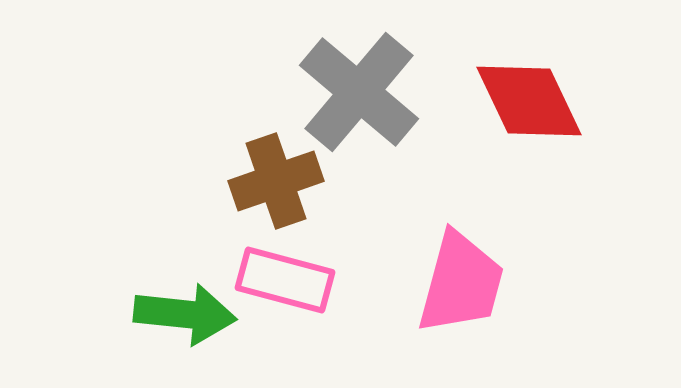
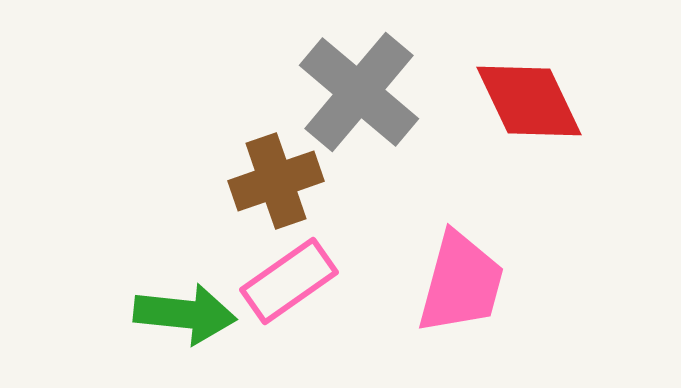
pink rectangle: moved 4 px right, 1 px down; rotated 50 degrees counterclockwise
